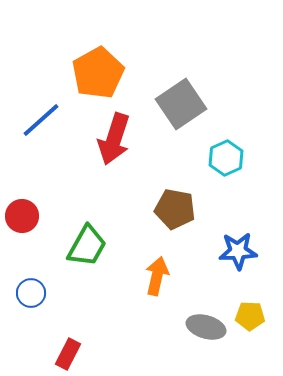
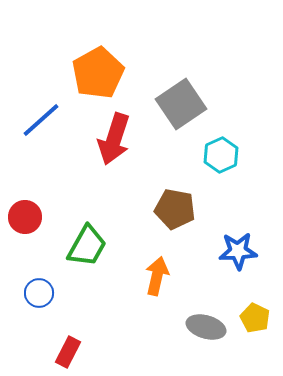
cyan hexagon: moved 5 px left, 3 px up
red circle: moved 3 px right, 1 px down
blue circle: moved 8 px right
yellow pentagon: moved 5 px right, 2 px down; rotated 24 degrees clockwise
red rectangle: moved 2 px up
